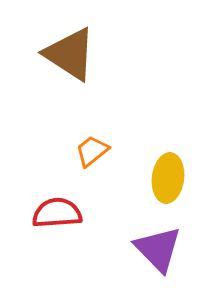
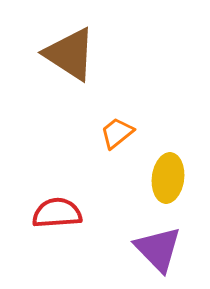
orange trapezoid: moved 25 px right, 18 px up
